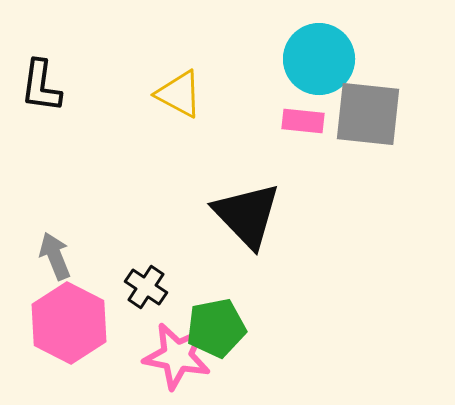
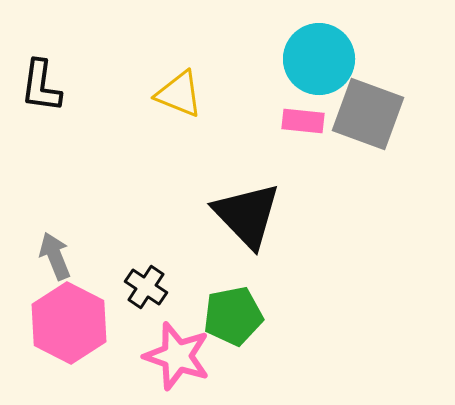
yellow triangle: rotated 6 degrees counterclockwise
gray square: rotated 14 degrees clockwise
green pentagon: moved 17 px right, 12 px up
pink star: rotated 8 degrees clockwise
